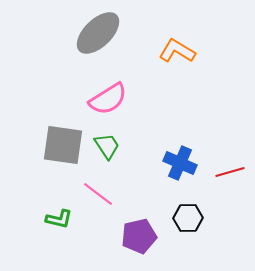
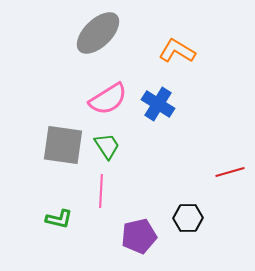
blue cross: moved 22 px left, 59 px up; rotated 8 degrees clockwise
pink line: moved 3 px right, 3 px up; rotated 56 degrees clockwise
